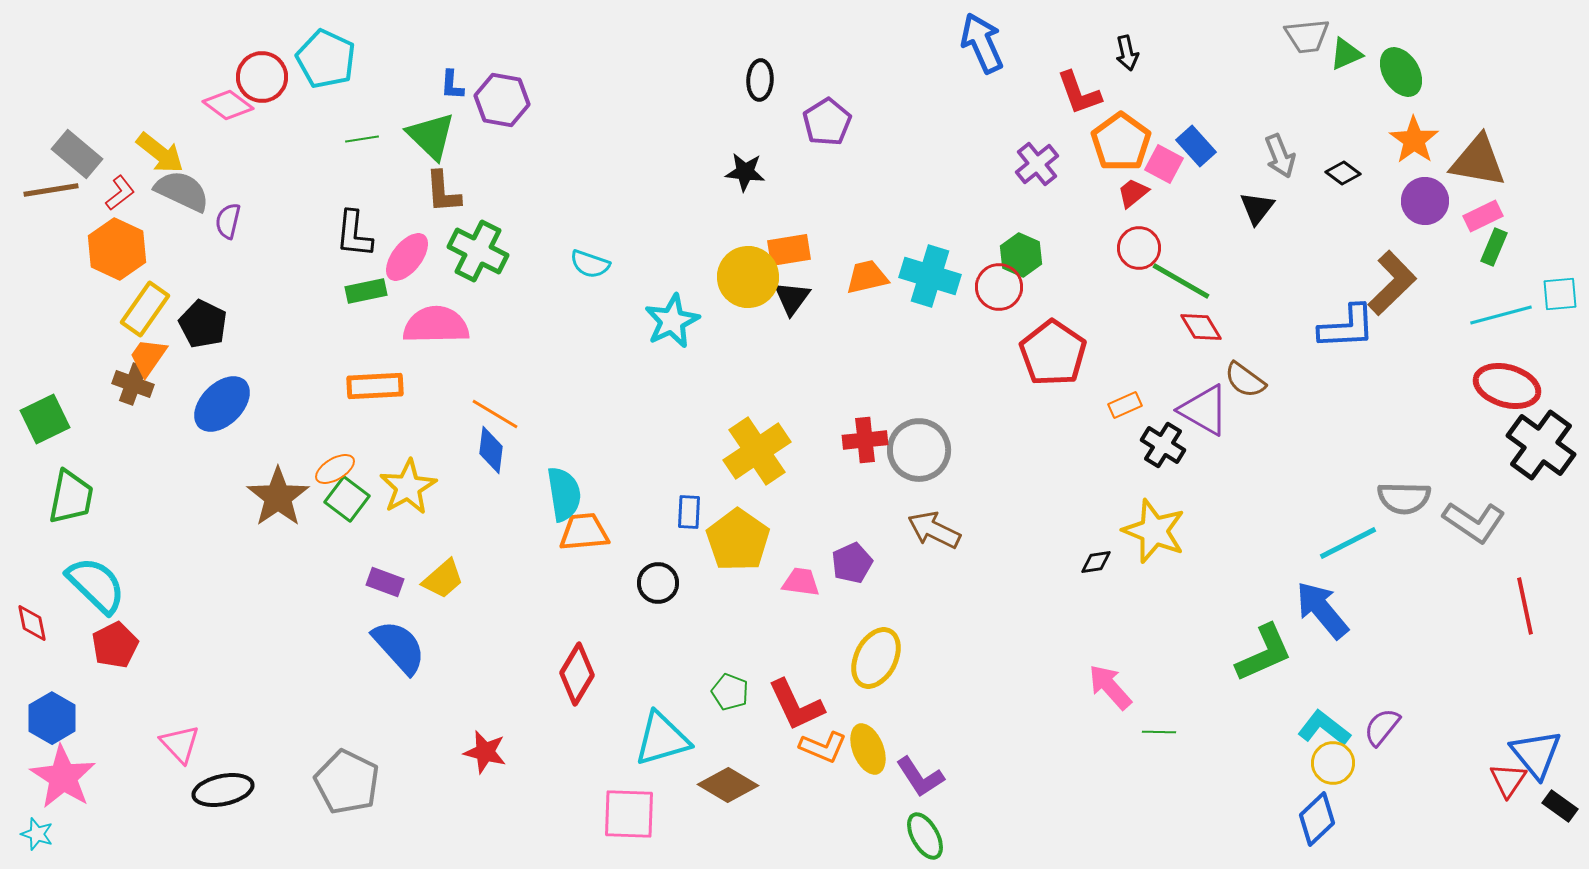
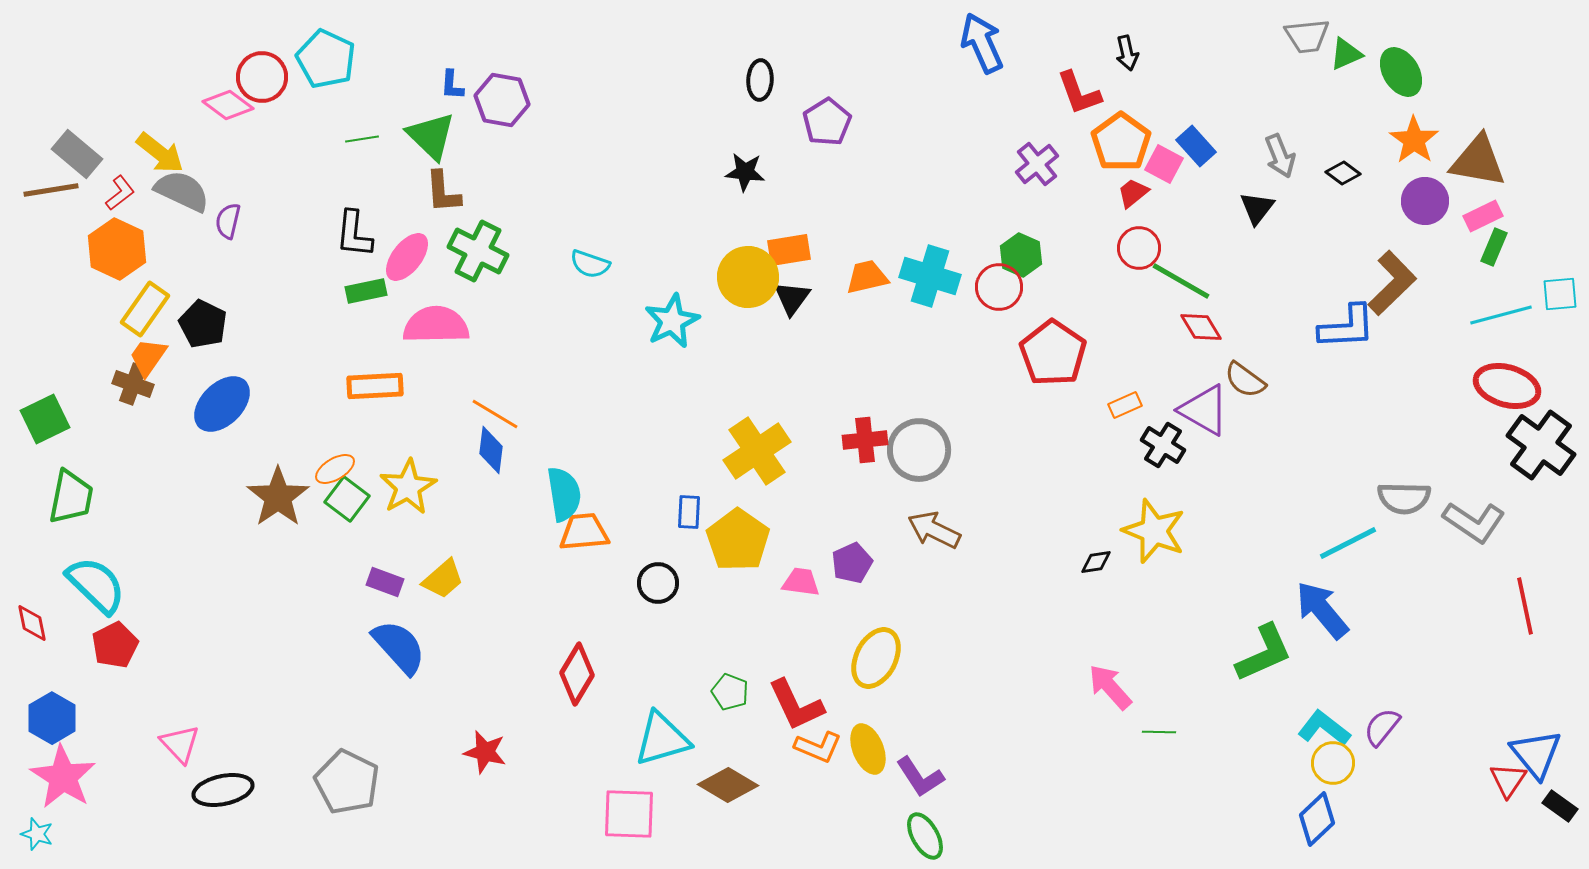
orange L-shape at (823, 747): moved 5 px left
